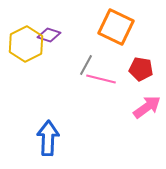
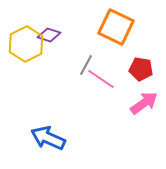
pink line: rotated 20 degrees clockwise
pink arrow: moved 3 px left, 4 px up
blue arrow: rotated 68 degrees counterclockwise
